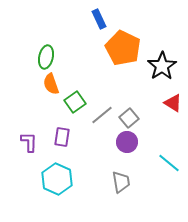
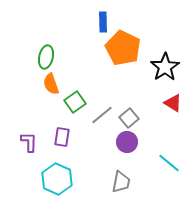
blue rectangle: moved 4 px right, 3 px down; rotated 24 degrees clockwise
black star: moved 3 px right, 1 px down
gray trapezoid: rotated 20 degrees clockwise
